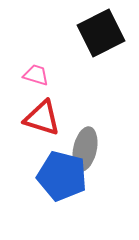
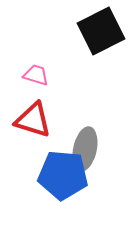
black square: moved 2 px up
red triangle: moved 9 px left, 2 px down
blue pentagon: moved 1 px right, 1 px up; rotated 9 degrees counterclockwise
